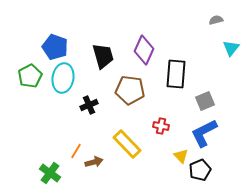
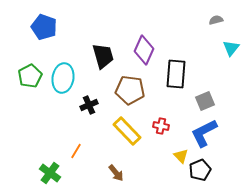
blue pentagon: moved 11 px left, 20 px up
yellow rectangle: moved 13 px up
brown arrow: moved 22 px right, 11 px down; rotated 66 degrees clockwise
